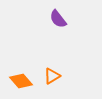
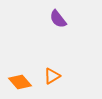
orange diamond: moved 1 px left, 1 px down
